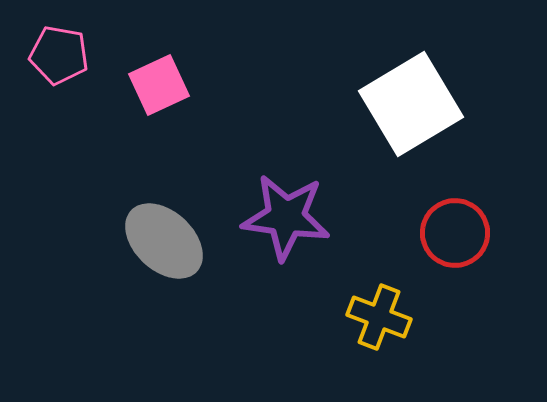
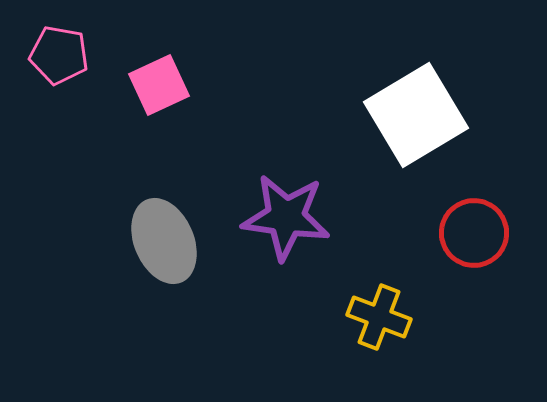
white square: moved 5 px right, 11 px down
red circle: moved 19 px right
gray ellipse: rotated 24 degrees clockwise
